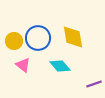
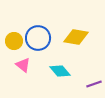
yellow diamond: moved 3 px right; rotated 70 degrees counterclockwise
cyan diamond: moved 5 px down
